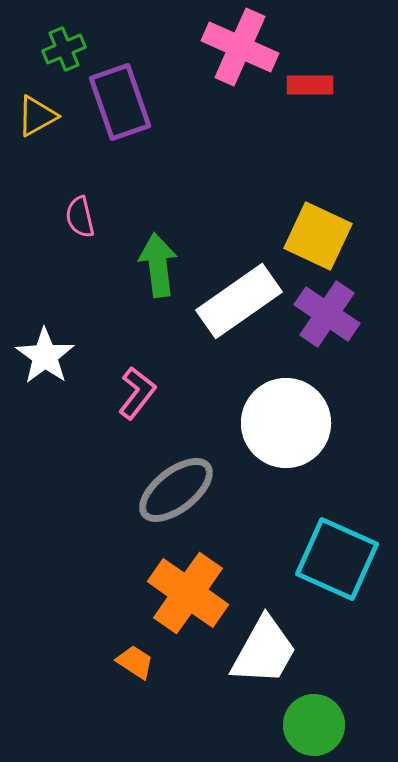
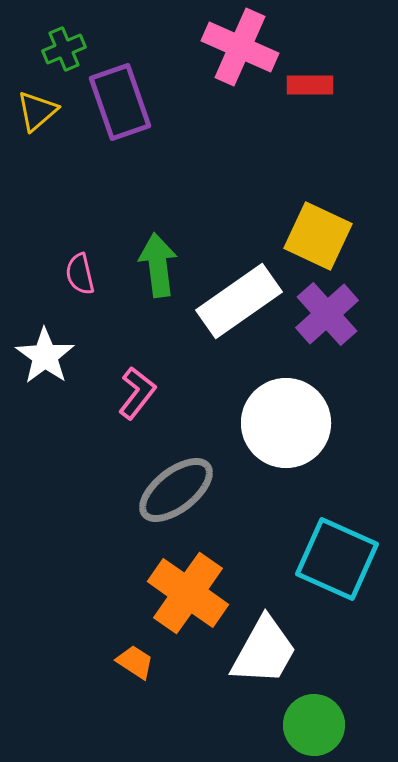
yellow triangle: moved 5 px up; rotated 12 degrees counterclockwise
pink semicircle: moved 57 px down
purple cross: rotated 14 degrees clockwise
